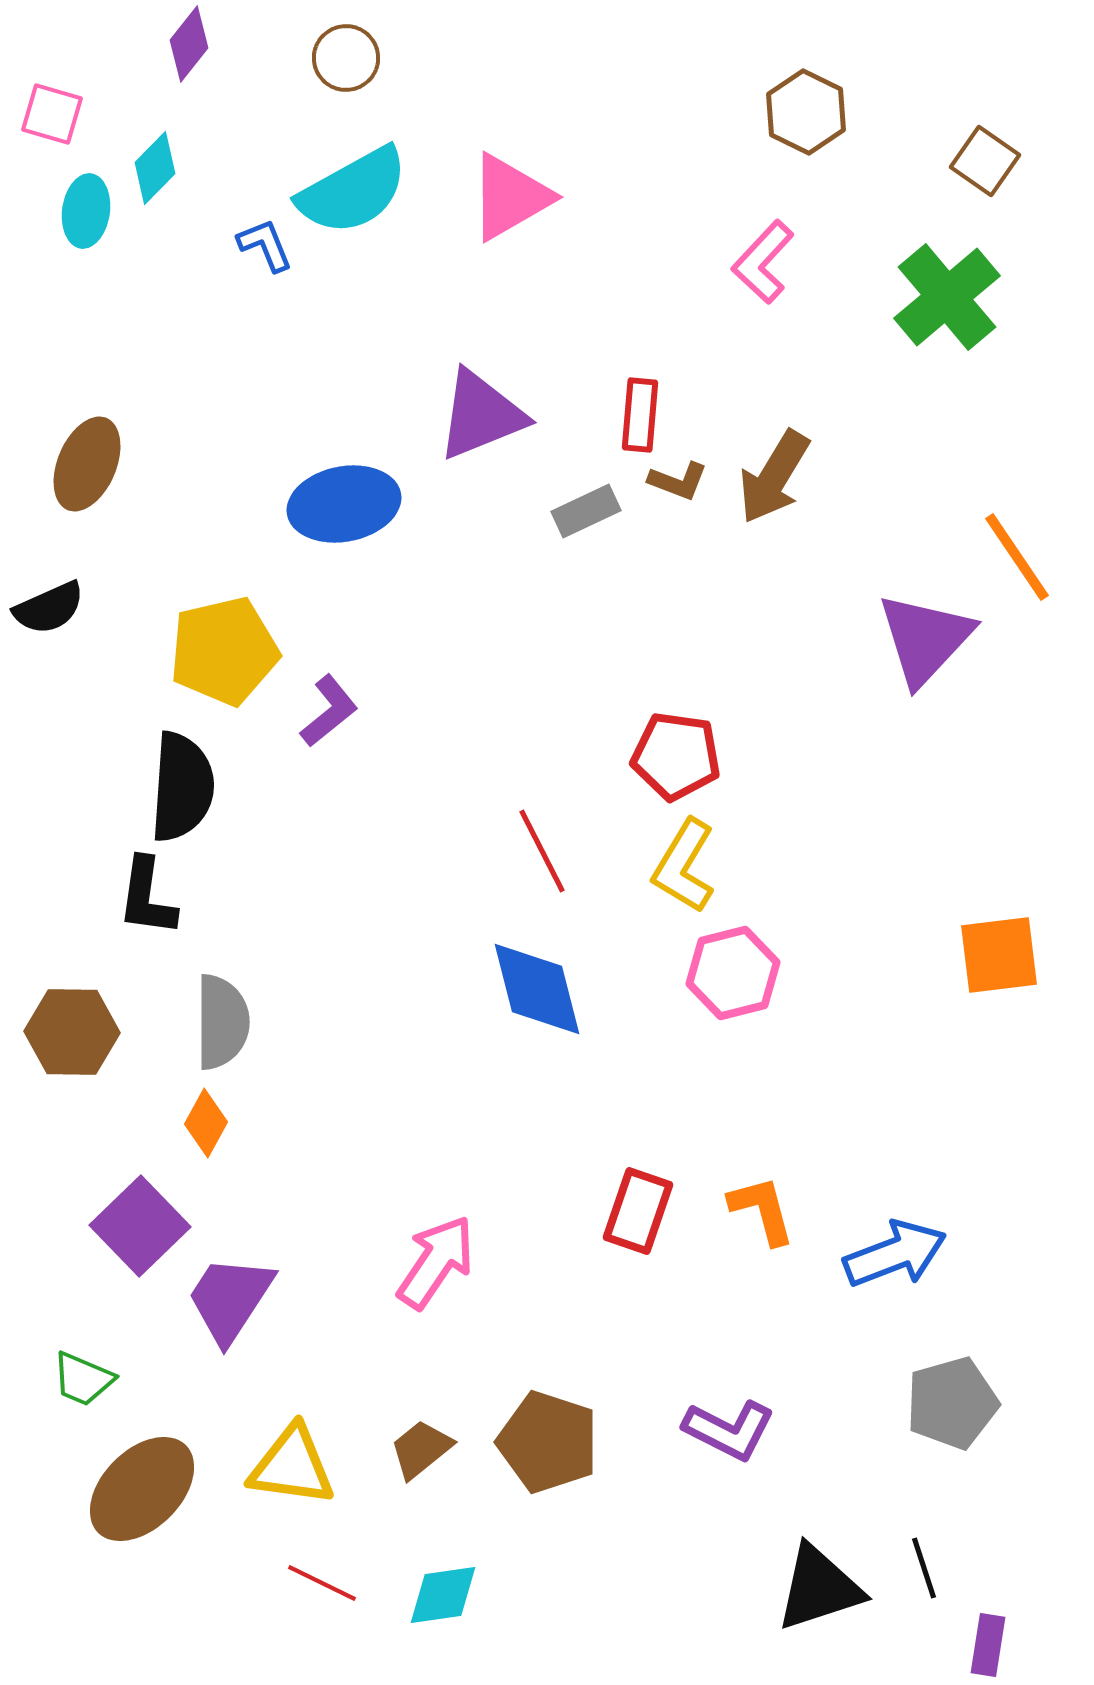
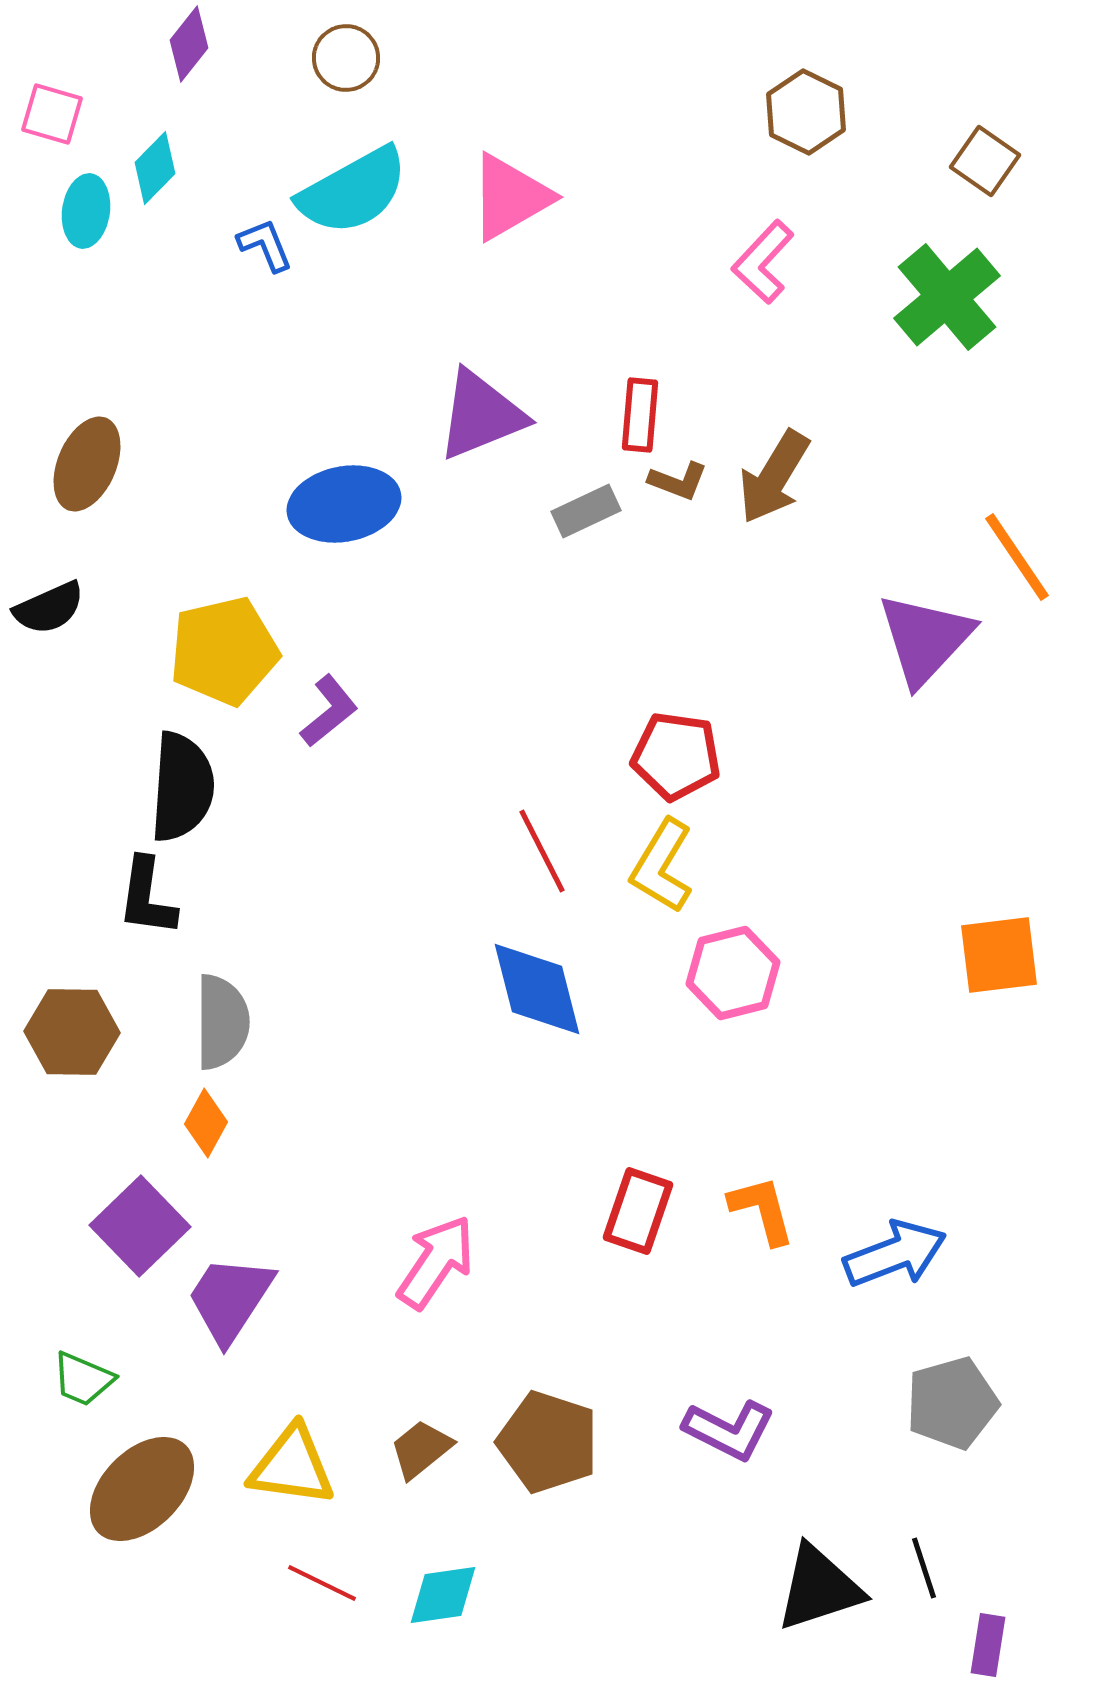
yellow L-shape at (684, 866): moved 22 px left
